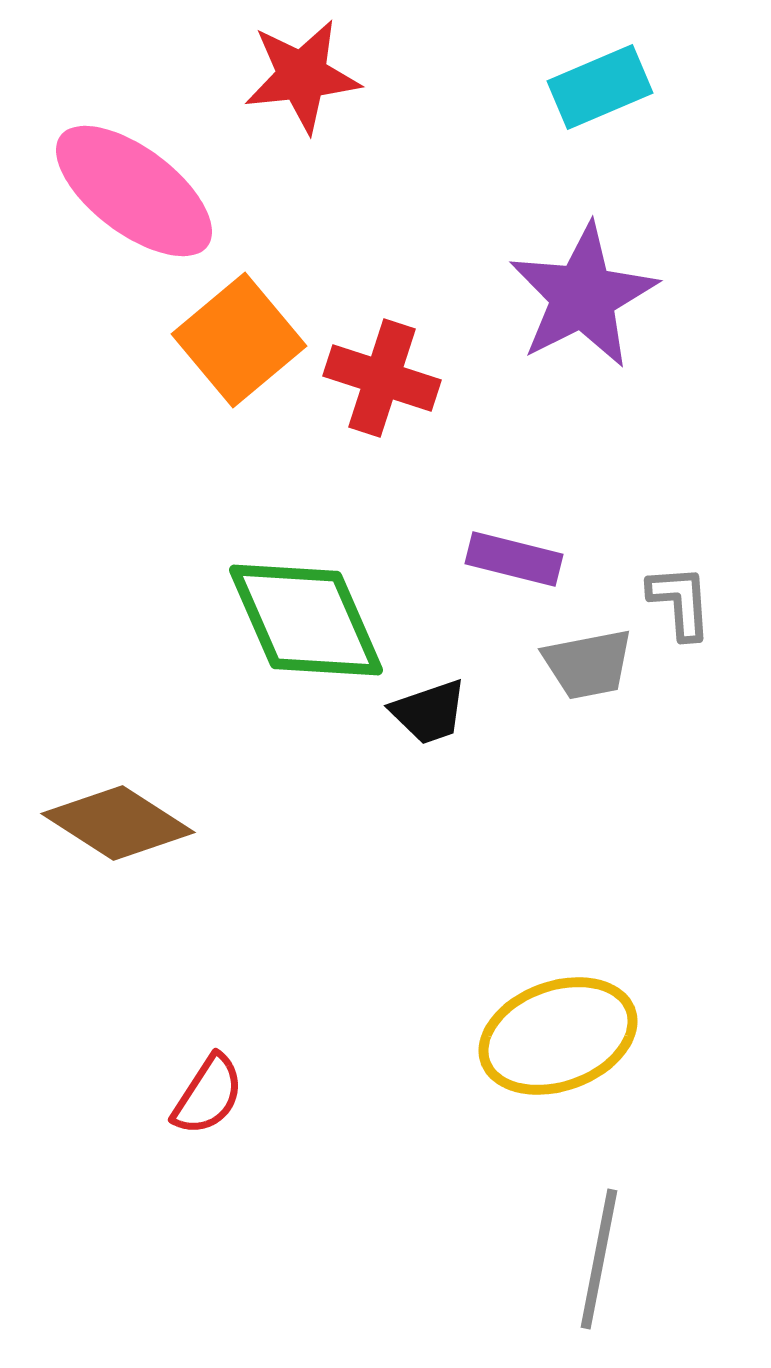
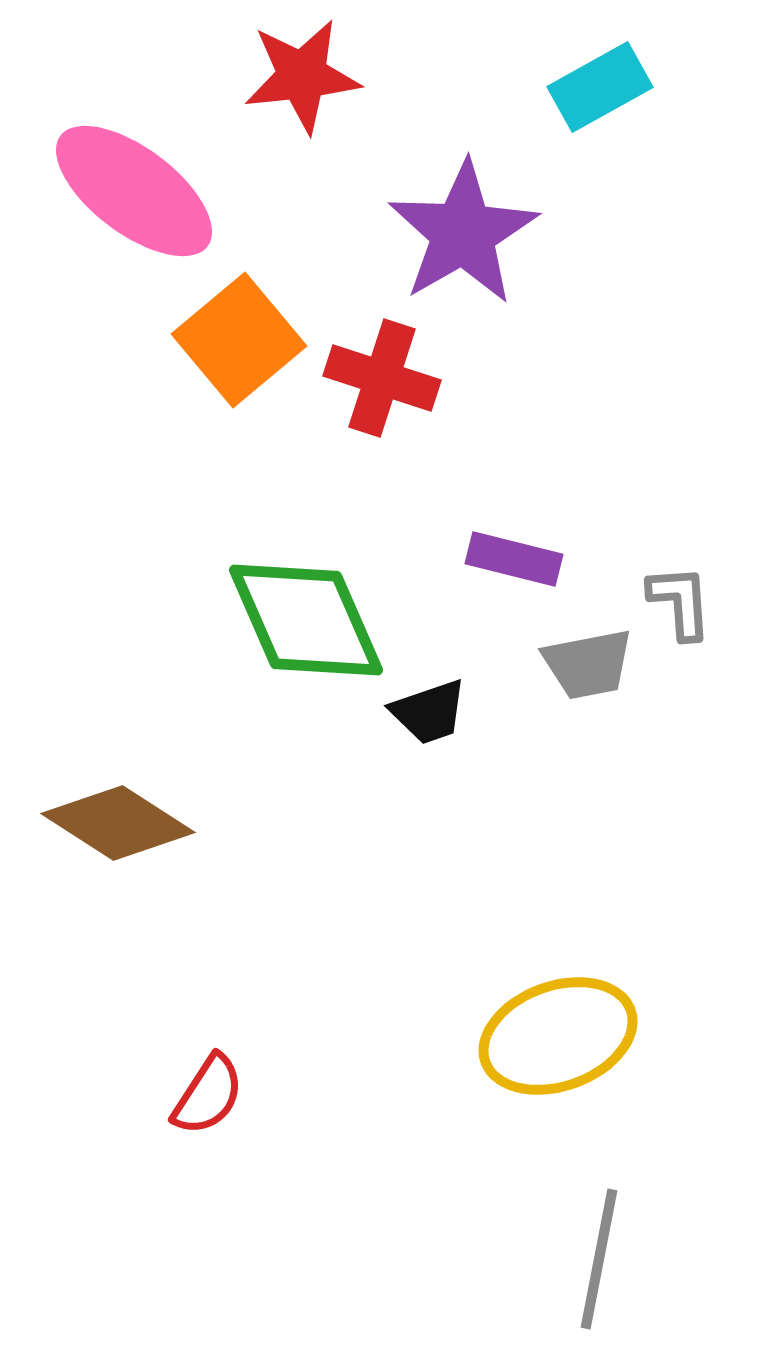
cyan rectangle: rotated 6 degrees counterclockwise
purple star: moved 120 px left, 63 px up; rotated 3 degrees counterclockwise
